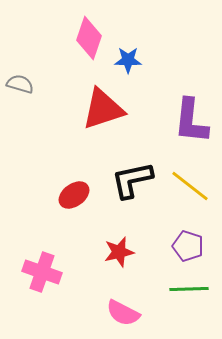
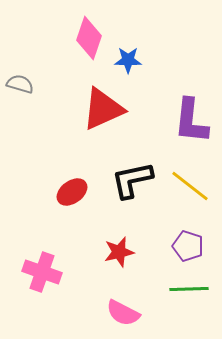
red triangle: rotated 6 degrees counterclockwise
red ellipse: moved 2 px left, 3 px up
